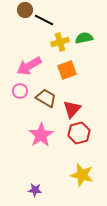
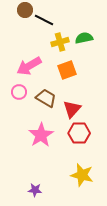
pink circle: moved 1 px left, 1 px down
red hexagon: rotated 15 degrees clockwise
